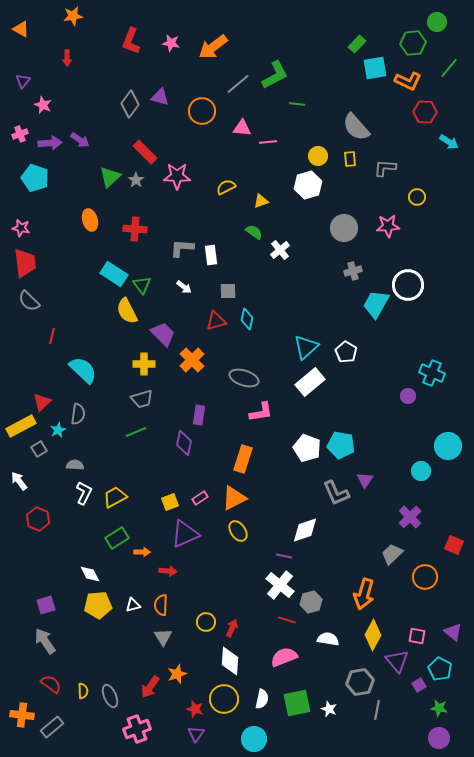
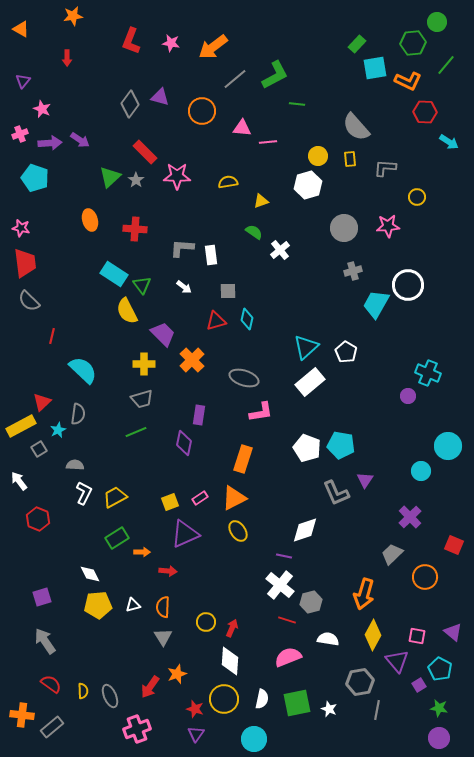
green line at (449, 68): moved 3 px left, 3 px up
gray line at (238, 84): moved 3 px left, 5 px up
pink star at (43, 105): moved 1 px left, 4 px down
yellow semicircle at (226, 187): moved 2 px right, 5 px up; rotated 18 degrees clockwise
cyan cross at (432, 373): moved 4 px left
purple square at (46, 605): moved 4 px left, 8 px up
orange semicircle at (161, 605): moved 2 px right, 2 px down
pink semicircle at (284, 657): moved 4 px right
